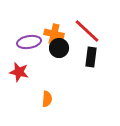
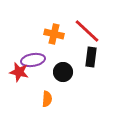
purple ellipse: moved 4 px right, 18 px down
black circle: moved 4 px right, 24 px down
